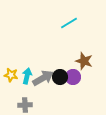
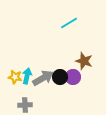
yellow star: moved 4 px right, 2 px down
